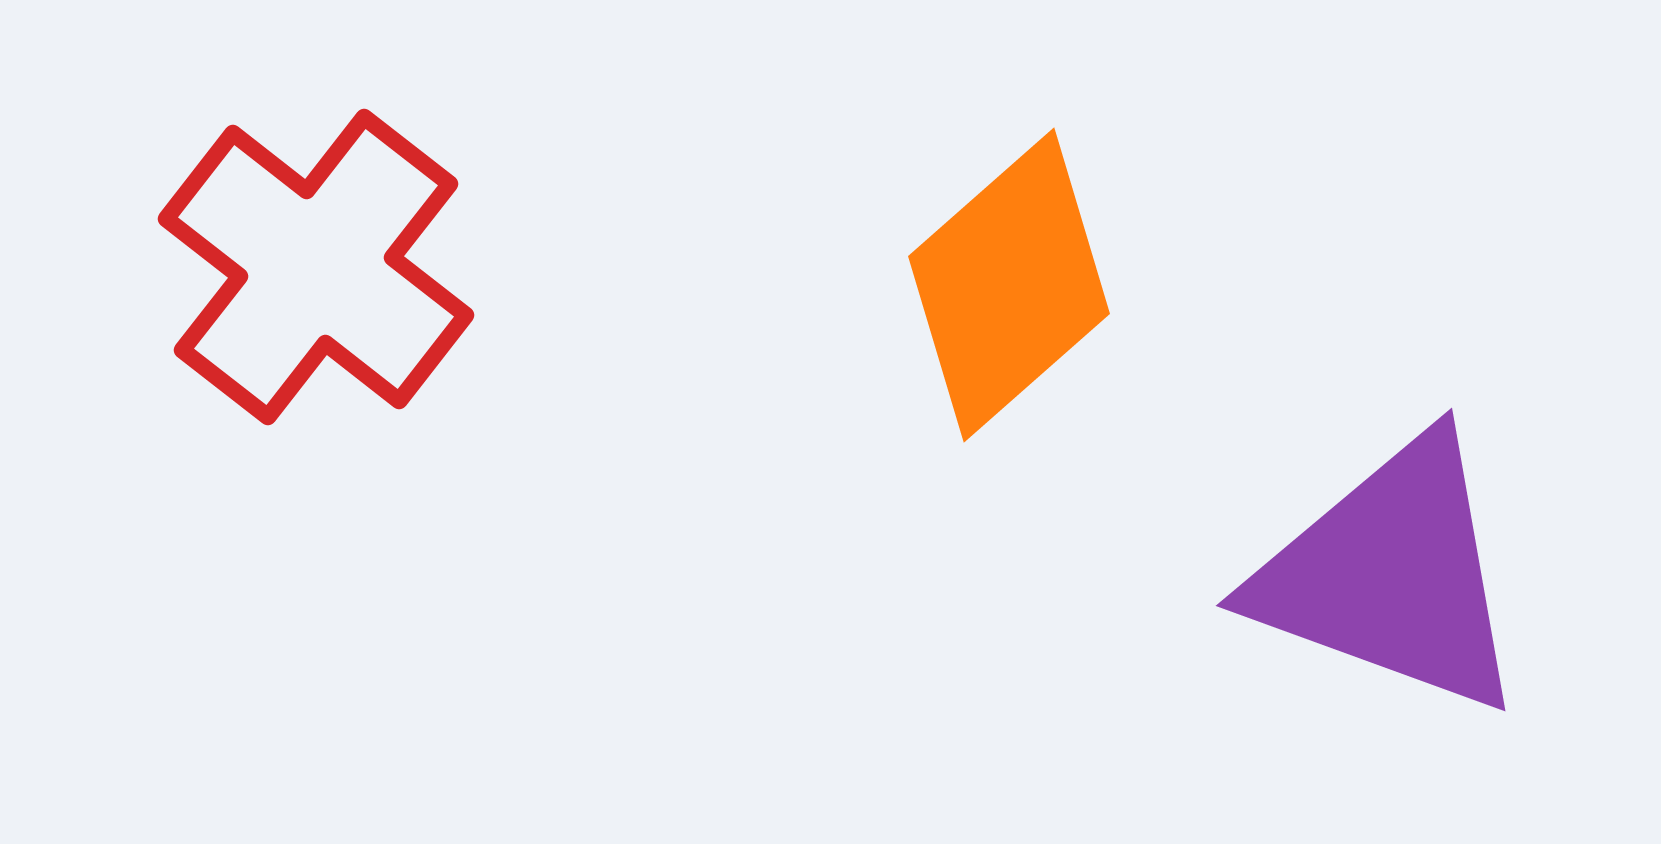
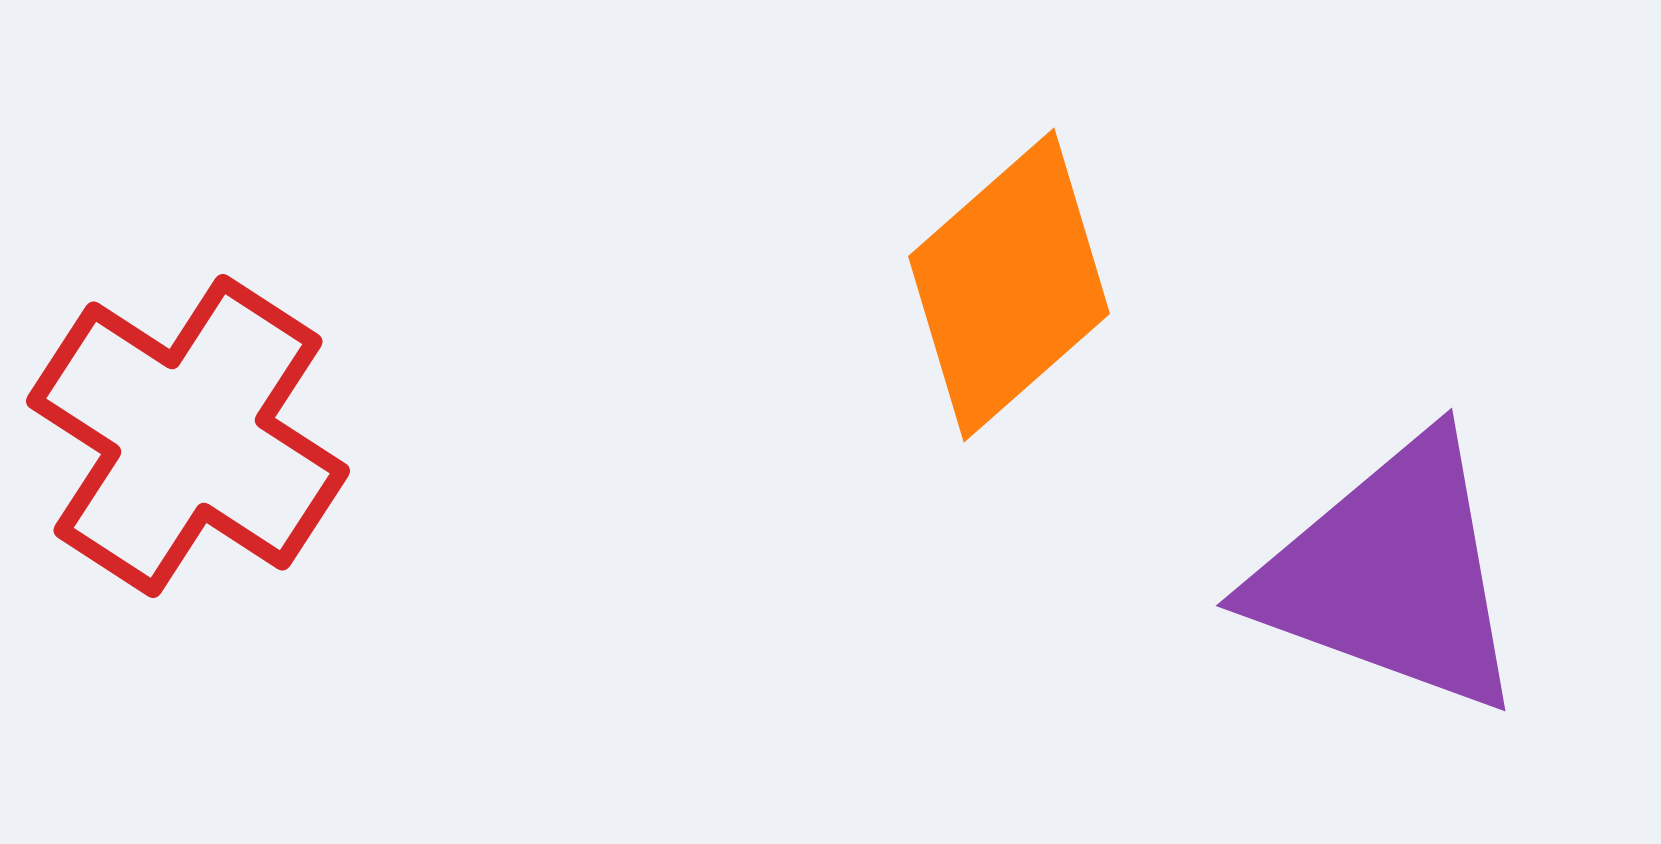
red cross: moved 128 px left, 169 px down; rotated 5 degrees counterclockwise
